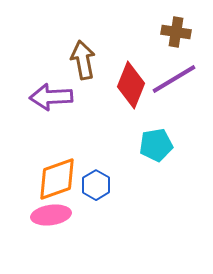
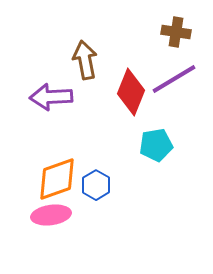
brown arrow: moved 2 px right
red diamond: moved 7 px down
